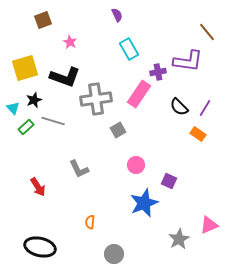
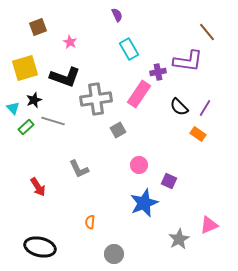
brown square: moved 5 px left, 7 px down
pink circle: moved 3 px right
